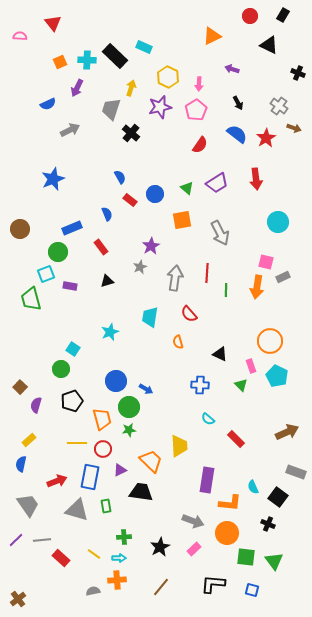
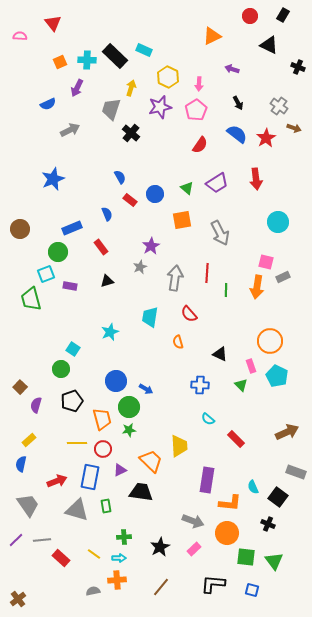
cyan rectangle at (144, 47): moved 3 px down
black cross at (298, 73): moved 6 px up
